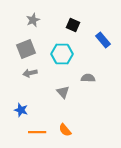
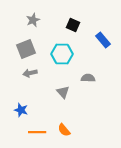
orange semicircle: moved 1 px left
